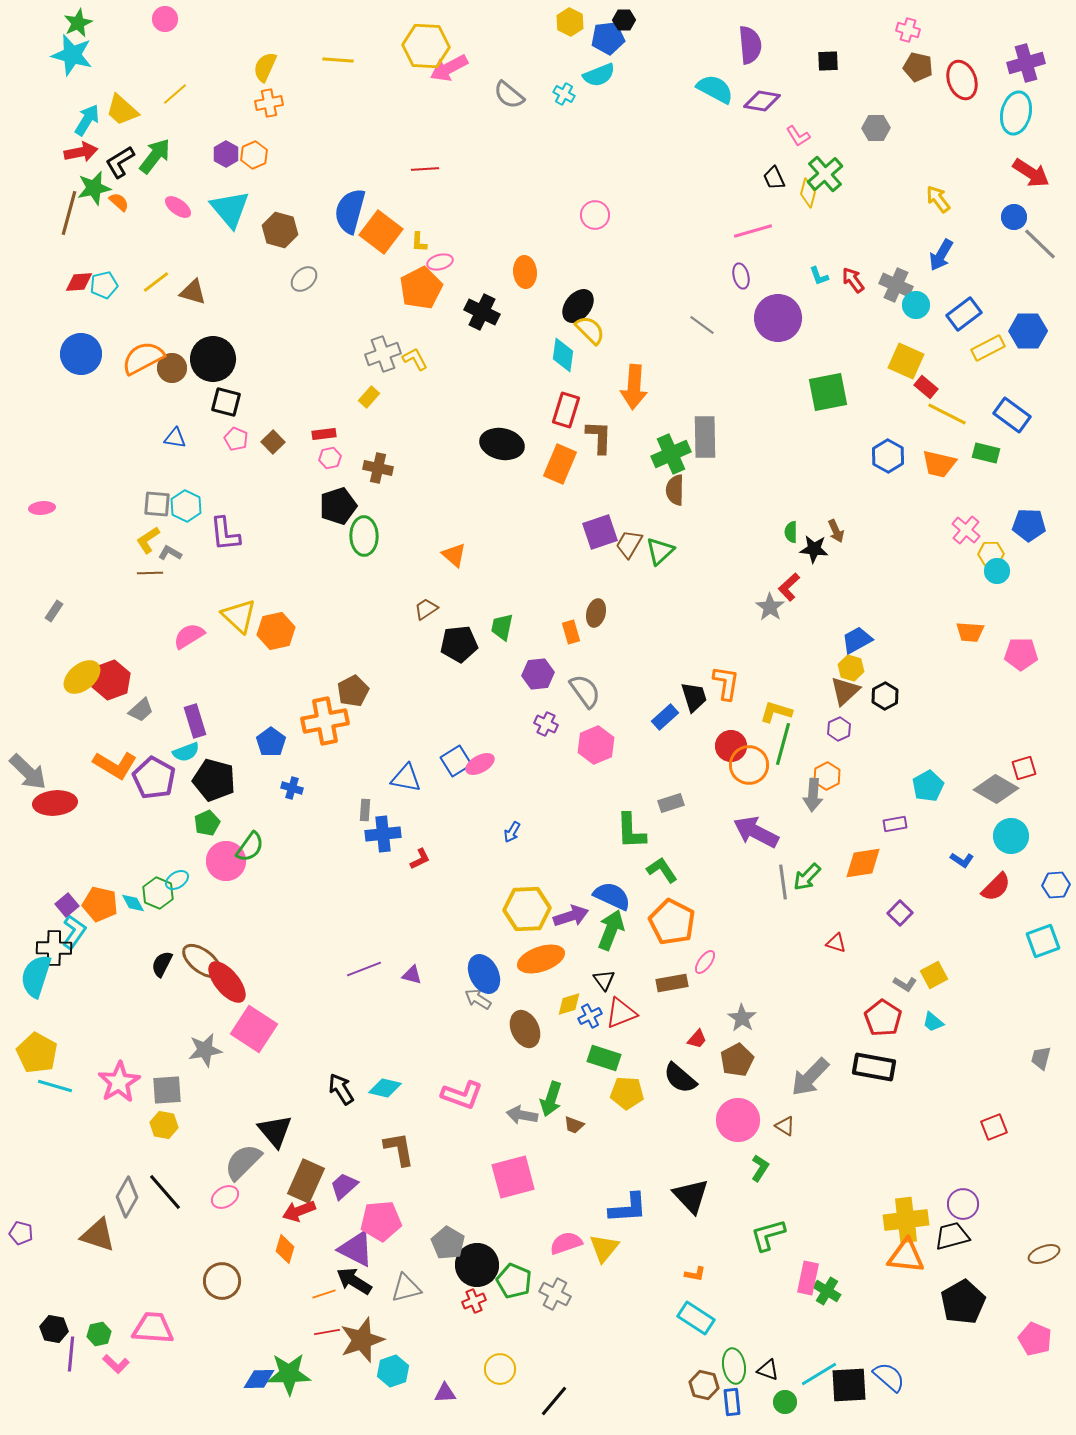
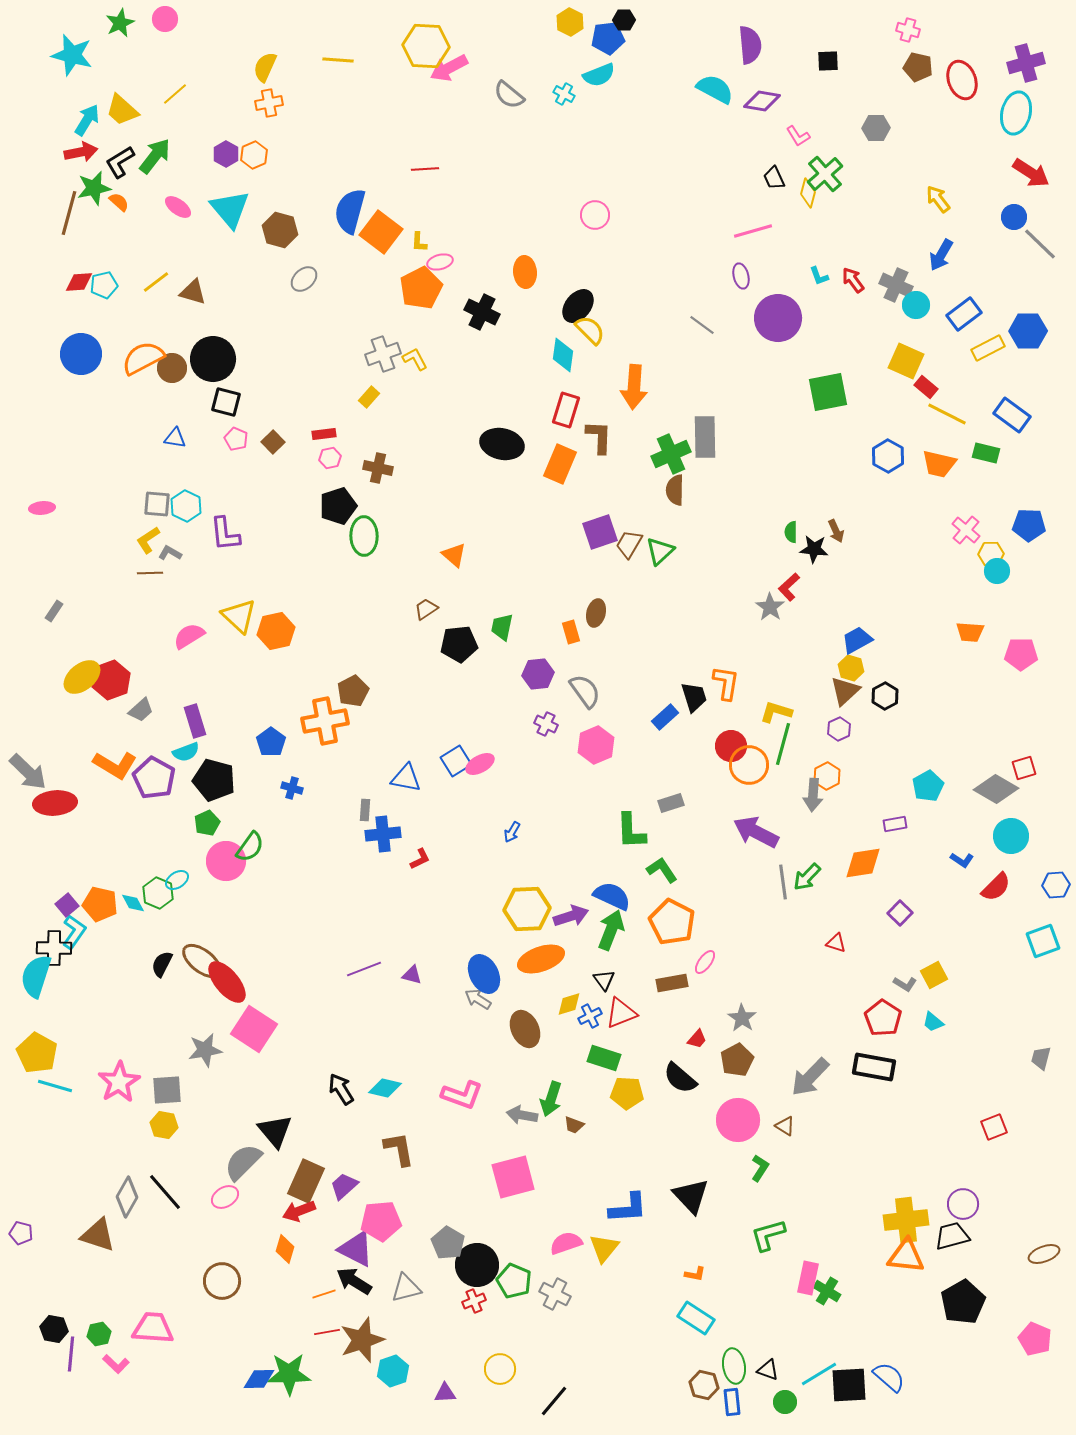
green star at (78, 23): moved 42 px right
